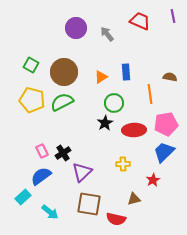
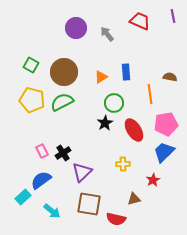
red ellipse: rotated 60 degrees clockwise
blue semicircle: moved 4 px down
cyan arrow: moved 2 px right, 1 px up
